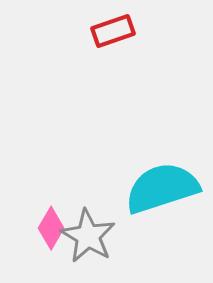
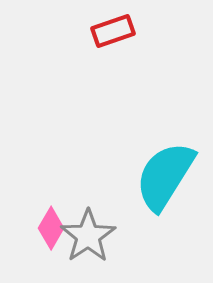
cyan semicircle: moved 3 px right, 12 px up; rotated 40 degrees counterclockwise
gray star: rotated 8 degrees clockwise
